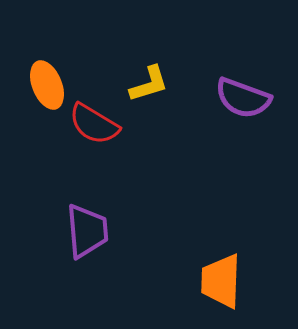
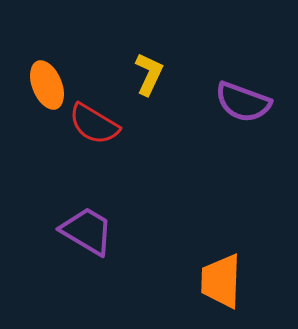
yellow L-shape: moved 10 px up; rotated 48 degrees counterclockwise
purple semicircle: moved 4 px down
purple trapezoid: rotated 54 degrees counterclockwise
